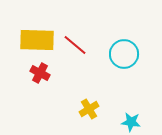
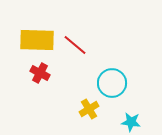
cyan circle: moved 12 px left, 29 px down
